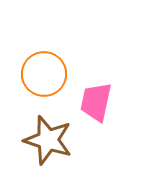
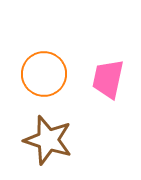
pink trapezoid: moved 12 px right, 23 px up
